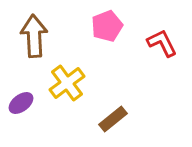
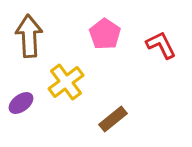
pink pentagon: moved 2 px left, 8 px down; rotated 16 degrees counterclockwise
brown arrow: moved 5 px left
red L-shape: moved 1 px left, 2 px down
yellow cross: moved 1 px left, 1 px up
